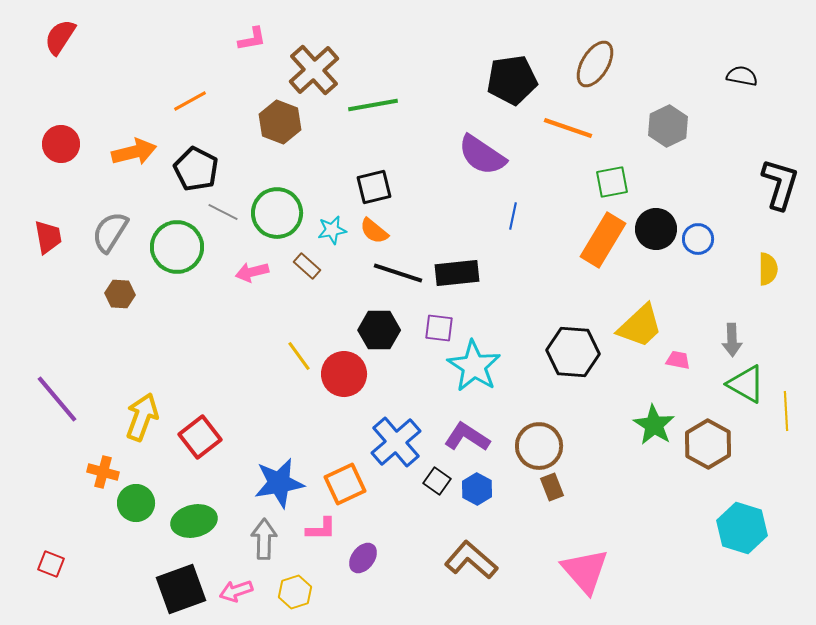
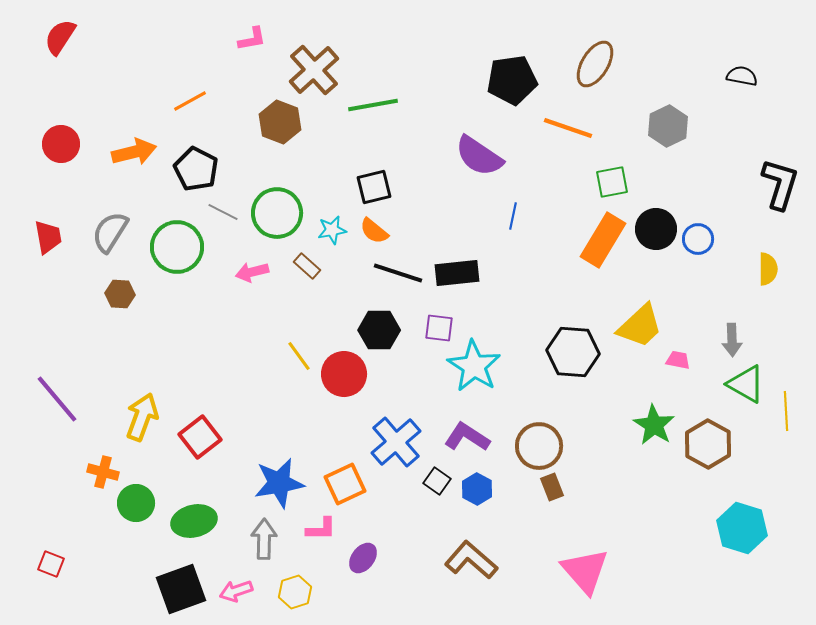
purple semicircle at (482, 155): moved 3 px left, 1 px down
